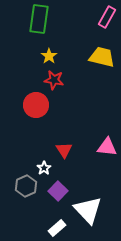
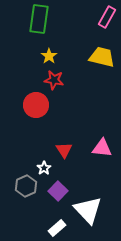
pink triangle: moved 5 px left, 1 px down
